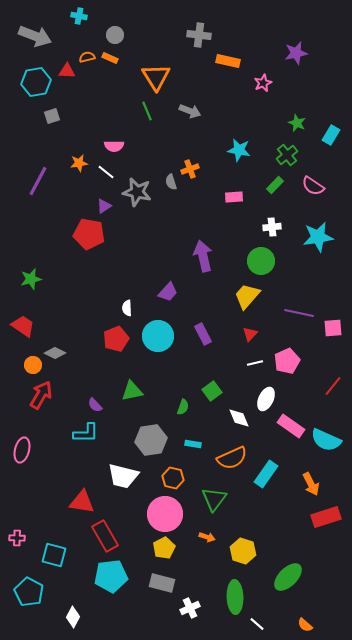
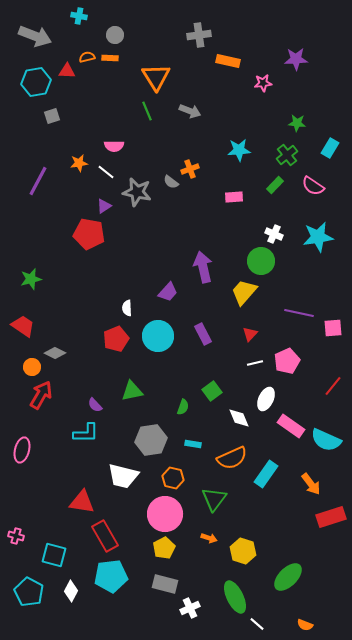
gray cross at (199, 35): rotated 15 degrees counterclockwise
purple star at (296, 53): moved 6 px down; rotated 10 degrees clockwise
orange rectangle at (110, 58): rotated 21 degrees counterclockwise
pink star at (263, 83): rotated 18 degrees clockwise
green star at (297, 123): rotated 18 degrees counterclockwise
cyan rectangle at (331, 135): moved 1 px left, 13 px down
cyan star at (239, 150): rotated 15 degrees counterclockwise
gray semicircle at (171, 182): rotated 35 degrees counterclockwise
white cross at (272, 227): moved 2 px right, 7 px down; rotated 30 degrees clockwise
purple arrow at (203, 256): moved 11 px down
yellow trapezoid at (247, 296): moved 3 px left, 4 px up
orange circle at (33, 365): moved 1 px left, 2 px down
orange arrow at (311, 484): rotated 10 degrees counterclockwise
red rectangle at (326, 517): moved 5 px right
orange arrow at (207, 537): moved 2 px right, 1 px down
pink cross at (17, 538): moved 1 px left, 2 px up; rotated 14 degrees clockwise
gray rectangle at (162, 583): moved 3 px right, 1 px down
green ellipse at (235, 597): rotated 24 degrees counterclockwise
white diamond at (73, 617): moved 2 px left, 26 px up
orange semicircle at (305, 625): rotated 21 degrees counterclockwise
